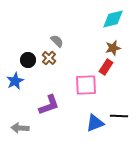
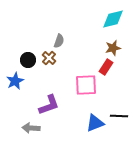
gray semicircle: moved 2 px right; rotated 64 degrees clockwise
gray arrow: moved 11 px right
